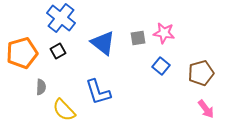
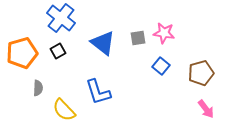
gray semicircle: moved 3 px left, 1 px down
